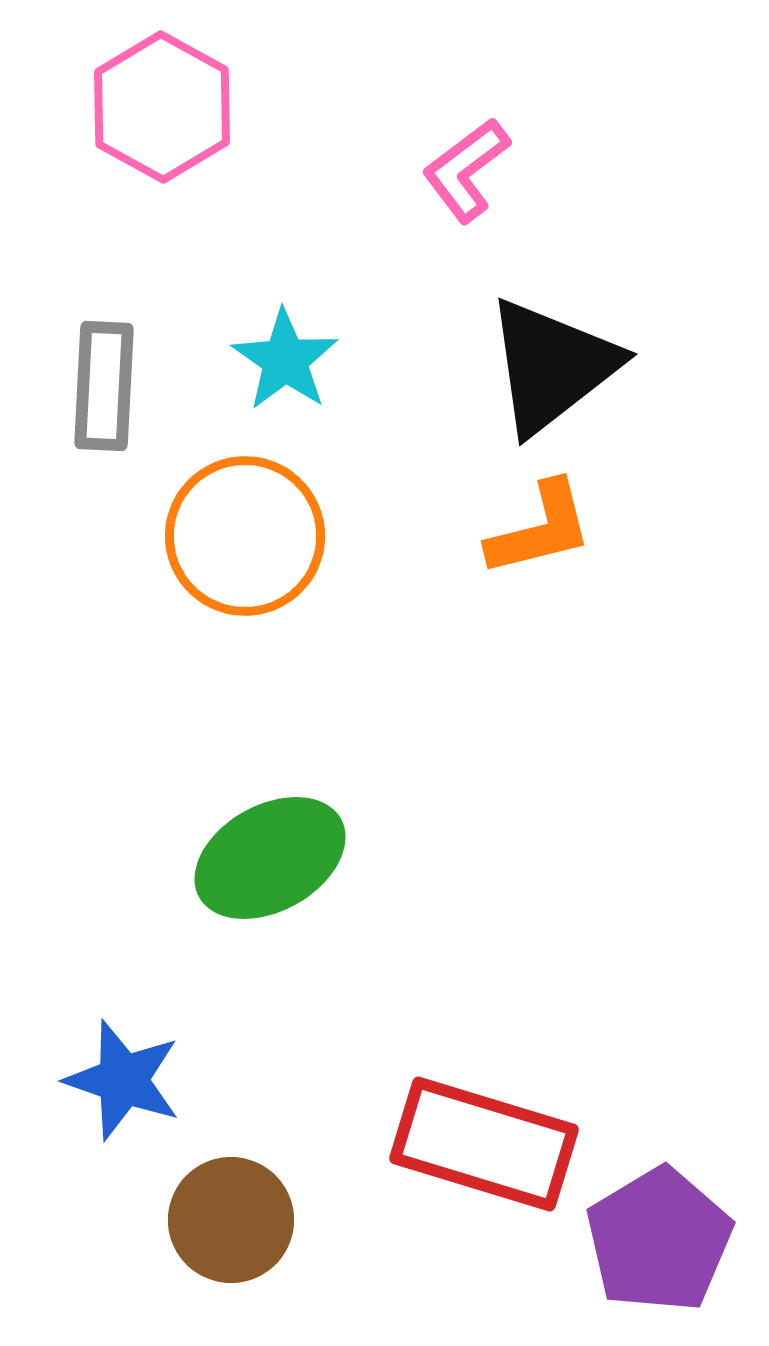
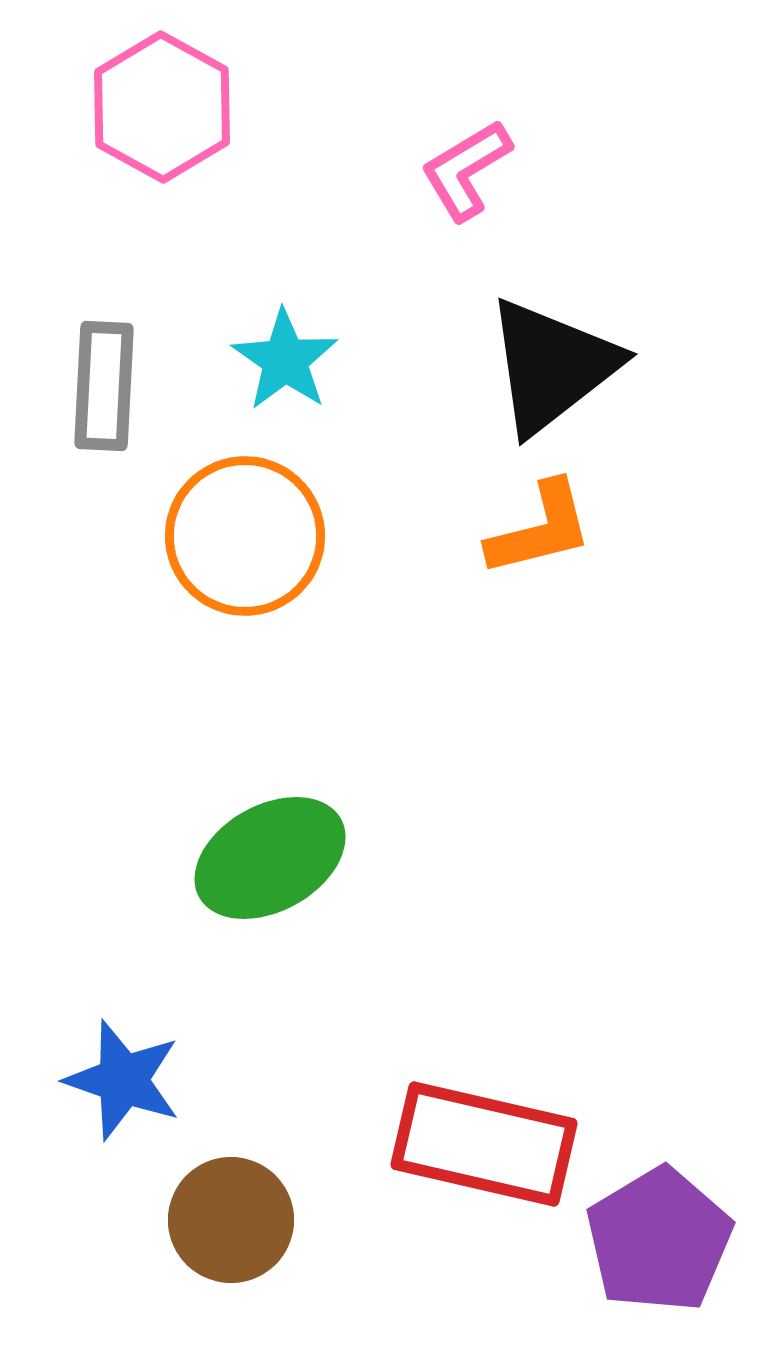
pink L-shape: rotated 6 degrees clockwise
red rectangle: rotated 4 degrees counterclockwise
